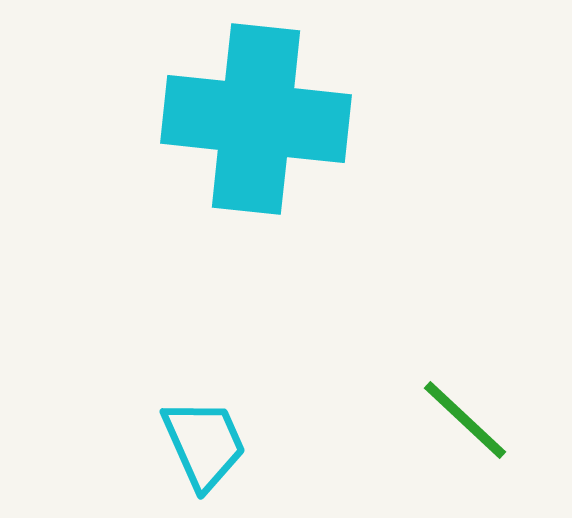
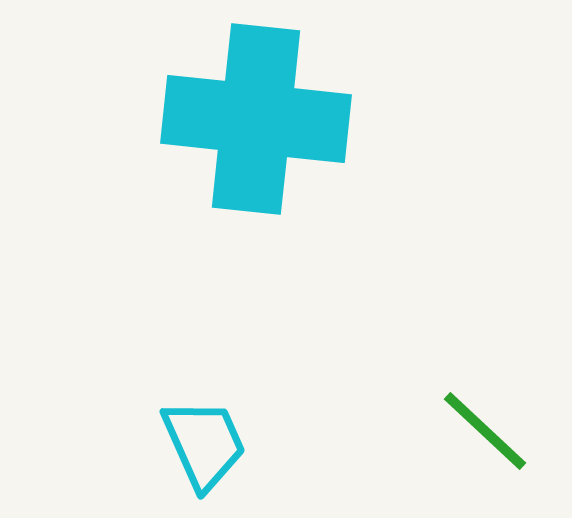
green line: moved 20 px right, 11 px down
